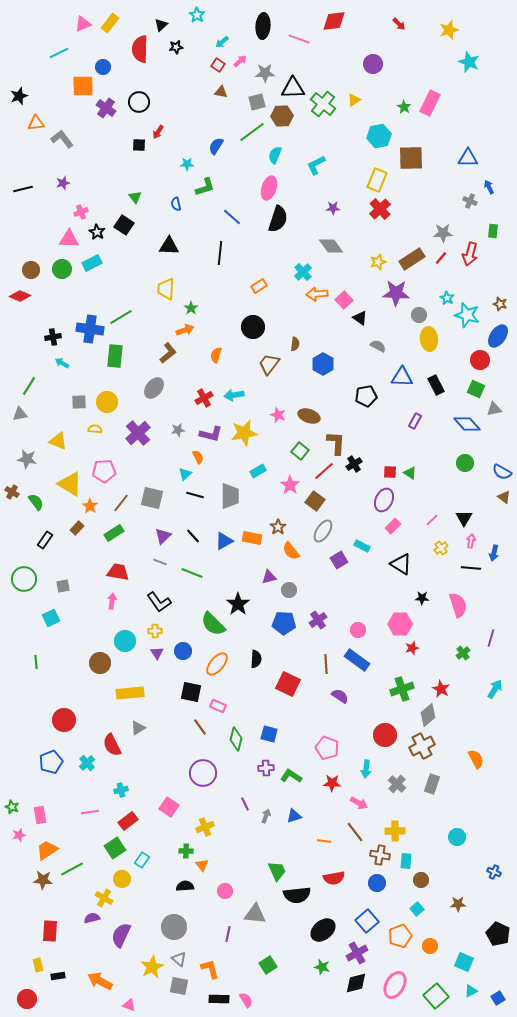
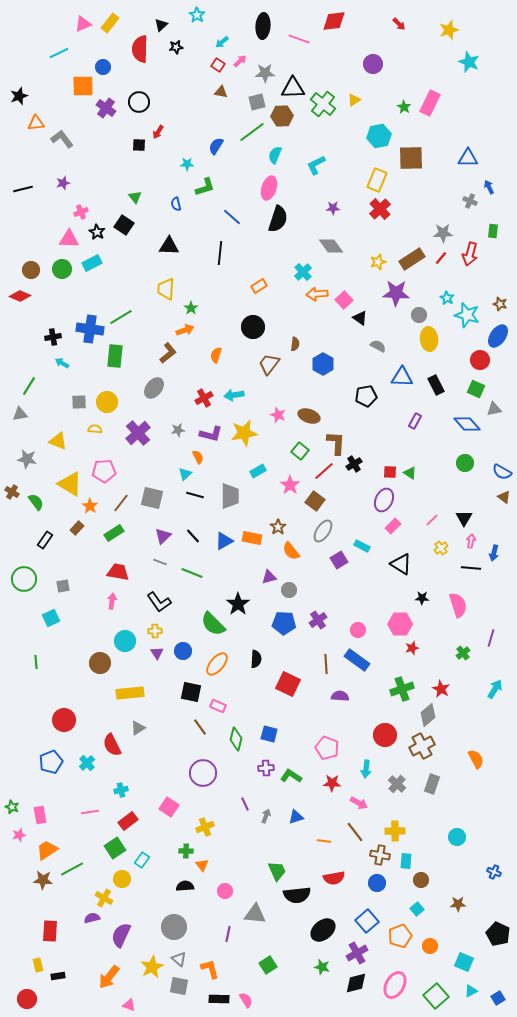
purple semicircle at (340, 696): rotated 30 degrees counterclockwise
blue triangle at (294, 816): moved 2 px right, 1 px down
orange arrow at (100, 981): moved 9 px right, 4 px up; rotated 80 degrees counterclockwise
